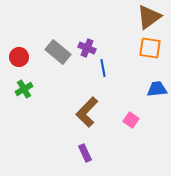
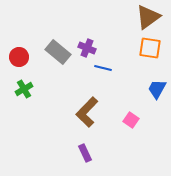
brown triangle: moved 1 px left
blue line: rotated 66 degrees counterclockwise
blue trapezoid: rotated 55 degrees counterclockwise
